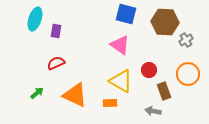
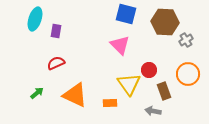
pink triangle: rotated 10 degrees clockwise
yellow triangle: moved 8 px right, 3 px down; rotated 25 degrees clockwise
